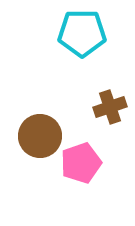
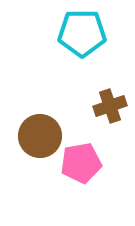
brown cross: moved 1 px up
pink pentagon: rotated 9 degrees clockwise
